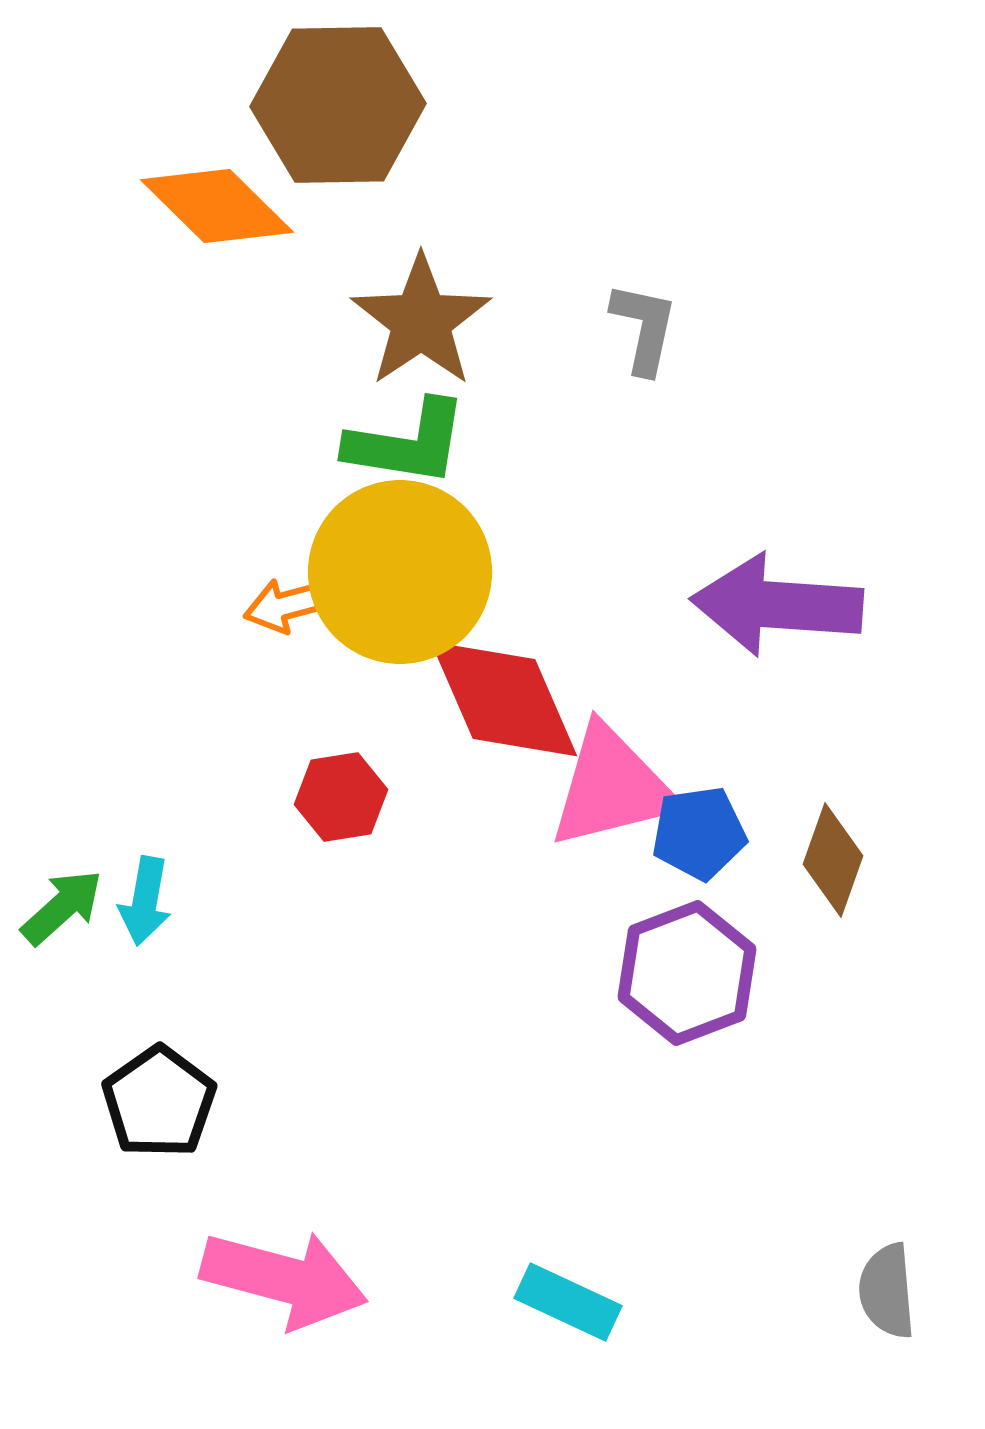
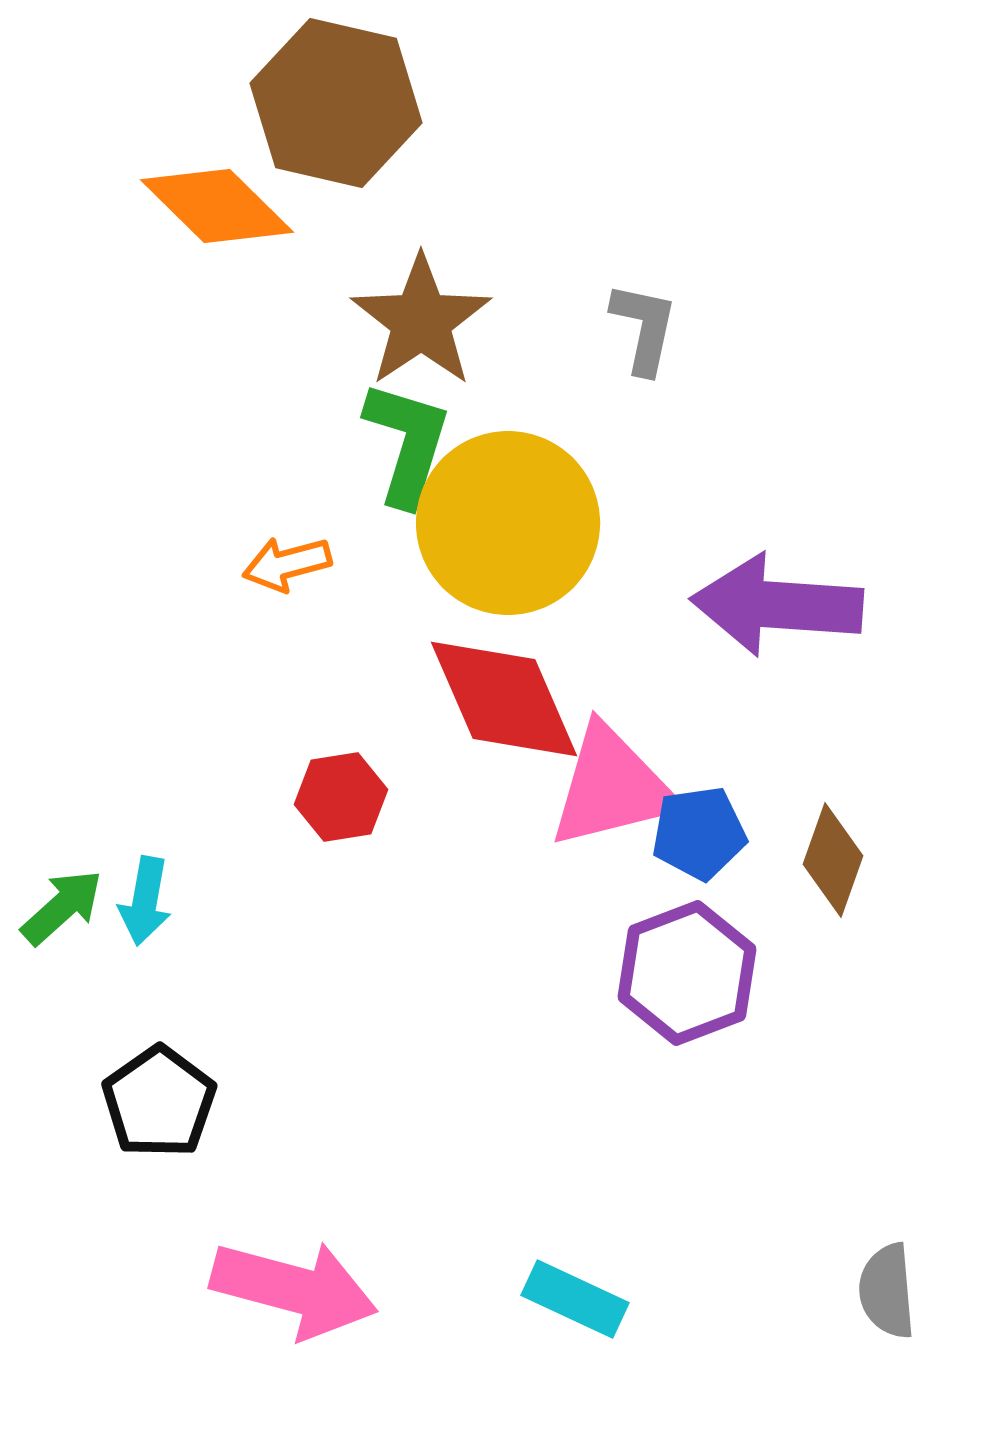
brown hexagon: moved 2 px left, 2 px up; rotated 14 degrees clockwise
green L-shape: rotated 82 degrees counterclockwise
yellow circle: moved 108 px right, 49 px up
orange arrow: moved 1 px left, 41 px up
pink arrow: moved 10 px right, 10 px down
cyan rectangle: moved 7 px right, 3 px up
